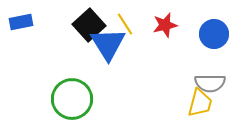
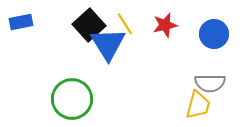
yellow trapezoid: moved 2 px left, 2 px down
